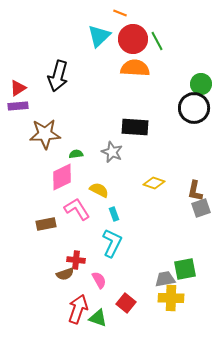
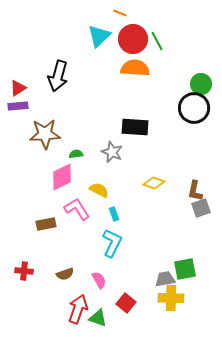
red cross: moved 52 px left, 11 px down
